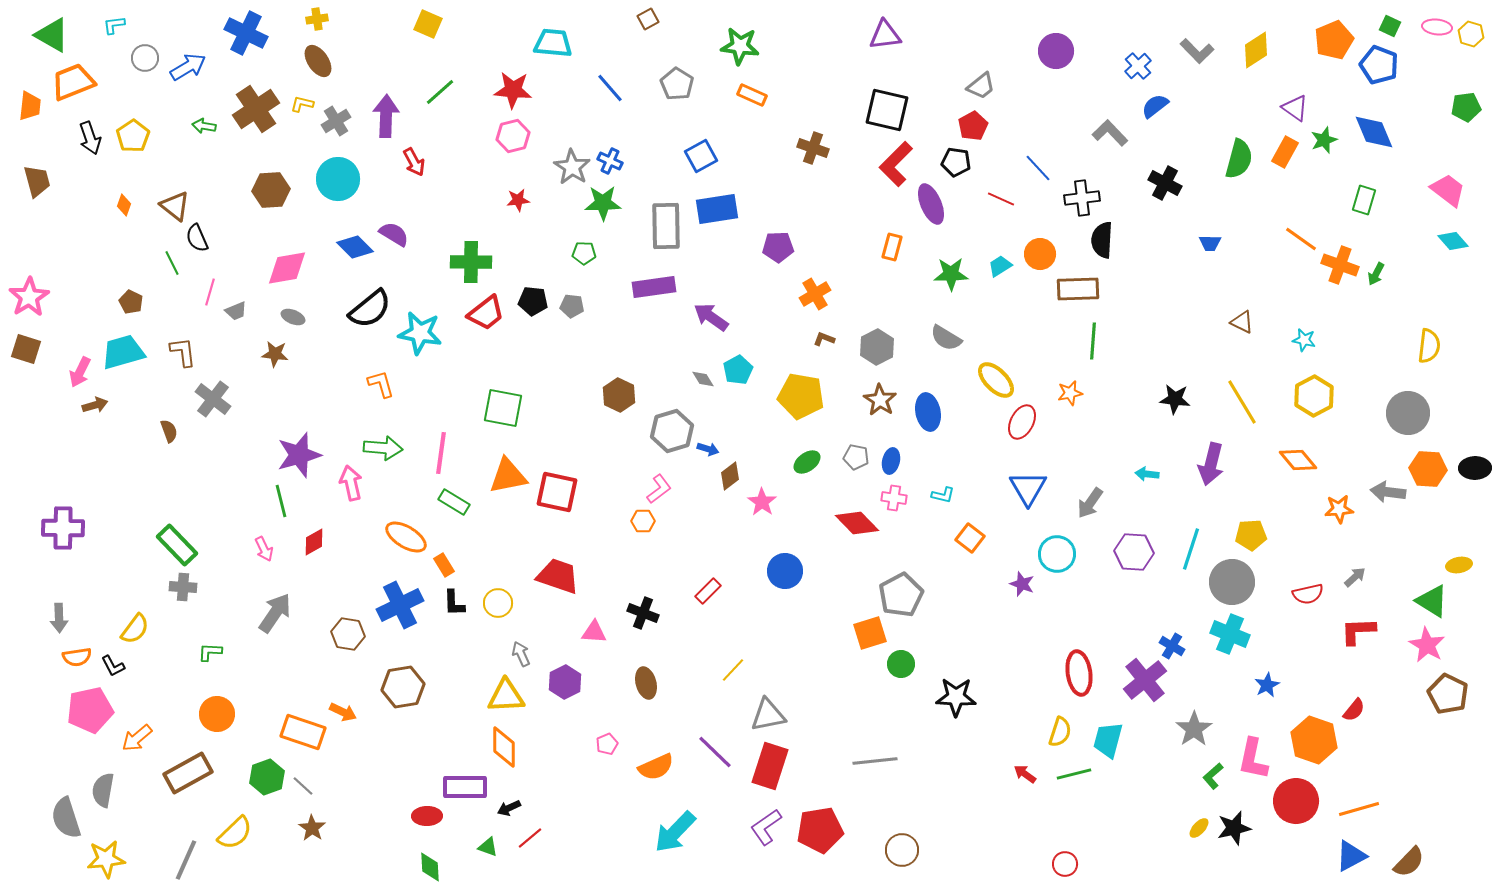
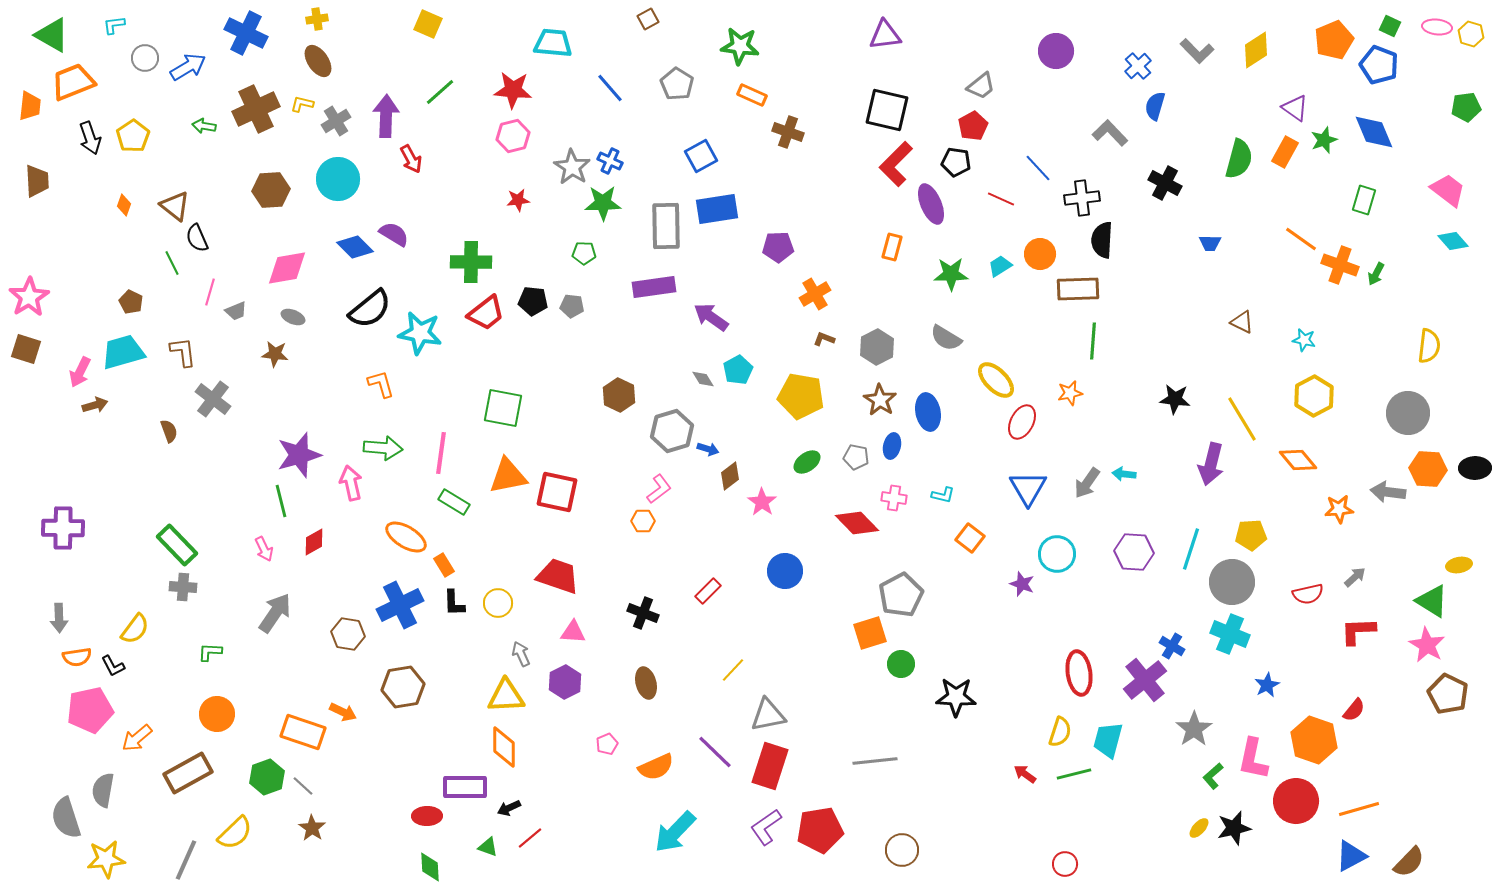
blue semicircle at (1155, 106): rotated 36 degrees counterclockwise
brown cross at (256, 109): rotated 9 degrees clockwise
brown cross at (813, 148): moved 25 px left, 16 px up
red arrow at (414, 162): moved 3 px left, 3 px up
brown trapezoid at (37, 181): rotated 12 degrees clockwise
yellow line at (1242, 402): moved 17 px down
blue ellipse at (891, 461): moved 1 px right, 15 px up
cyan arrow at (1147, 474): moved 23 px left
gray arrow at (1090, 503): moved 3 px left, 20 px up
pink triangle at (594, 632): moved 21 px left
